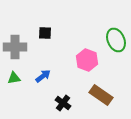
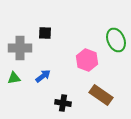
gray cross: moved 5 px right, 1 px down
black cross: rotated 28 degrees counterclockwise
